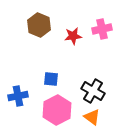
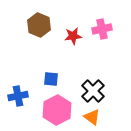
black cross: rotated 15 degrees clockwise
